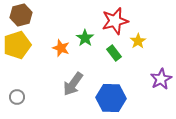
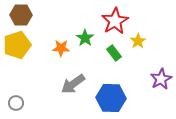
brown hexagon: rotated 15 degrees clockwise
red star: rotated 16 degrees counterclockwise
orange star: rotated 18 degrees counterclockwise
gray arrow: rotated 20 degrees clockwise
gray circle: moved 1 px left, 6 px down
